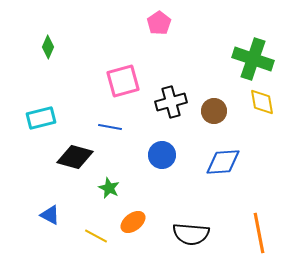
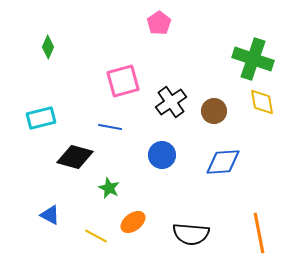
black cross: rotated 20 degrees counterclockwise
